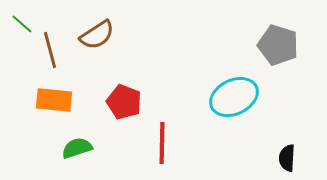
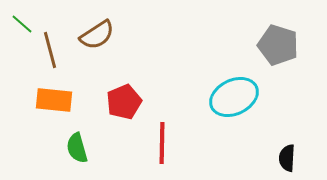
red pentagon: rotated 28 degrees clockwise
green semicircle: rotated 88 degrees counterclockwise
